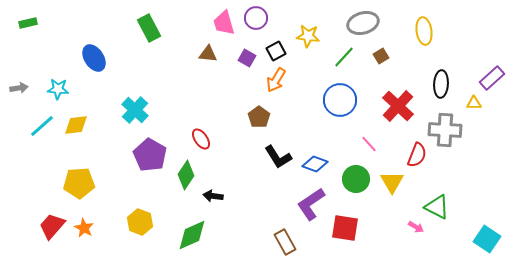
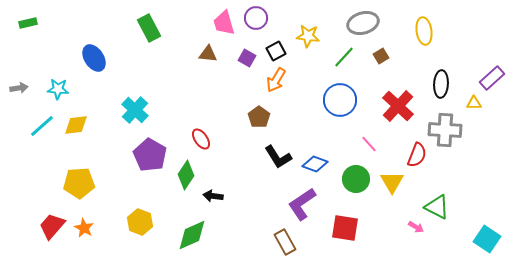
purple L-shape at (311, 204): moved 9 px left
